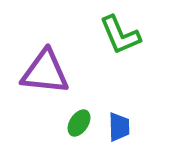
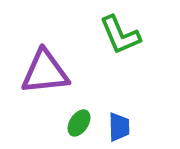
purple triangle: rotated 12 degrees counterclockwise
